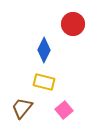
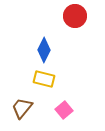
red circle: moved 2 px right, 8 px up
yellow rectangle: moved 3 px up
